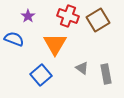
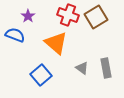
red cross: moved 1 px up
brown square: moved 2 px left, 3 px up
blue semicircle: moved 1 px right, 4 px up
orange triangle: moved 1 px right, 1 px up; rotated 20 degrees counterclockwise
gray rectangle: moved 6 px up
